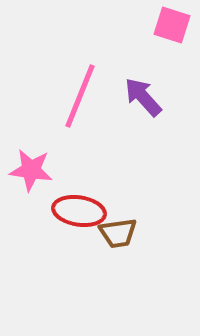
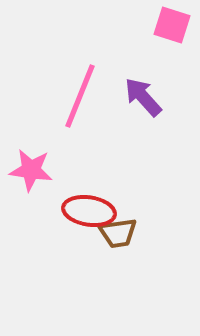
red ellipse: moved 10 px right
